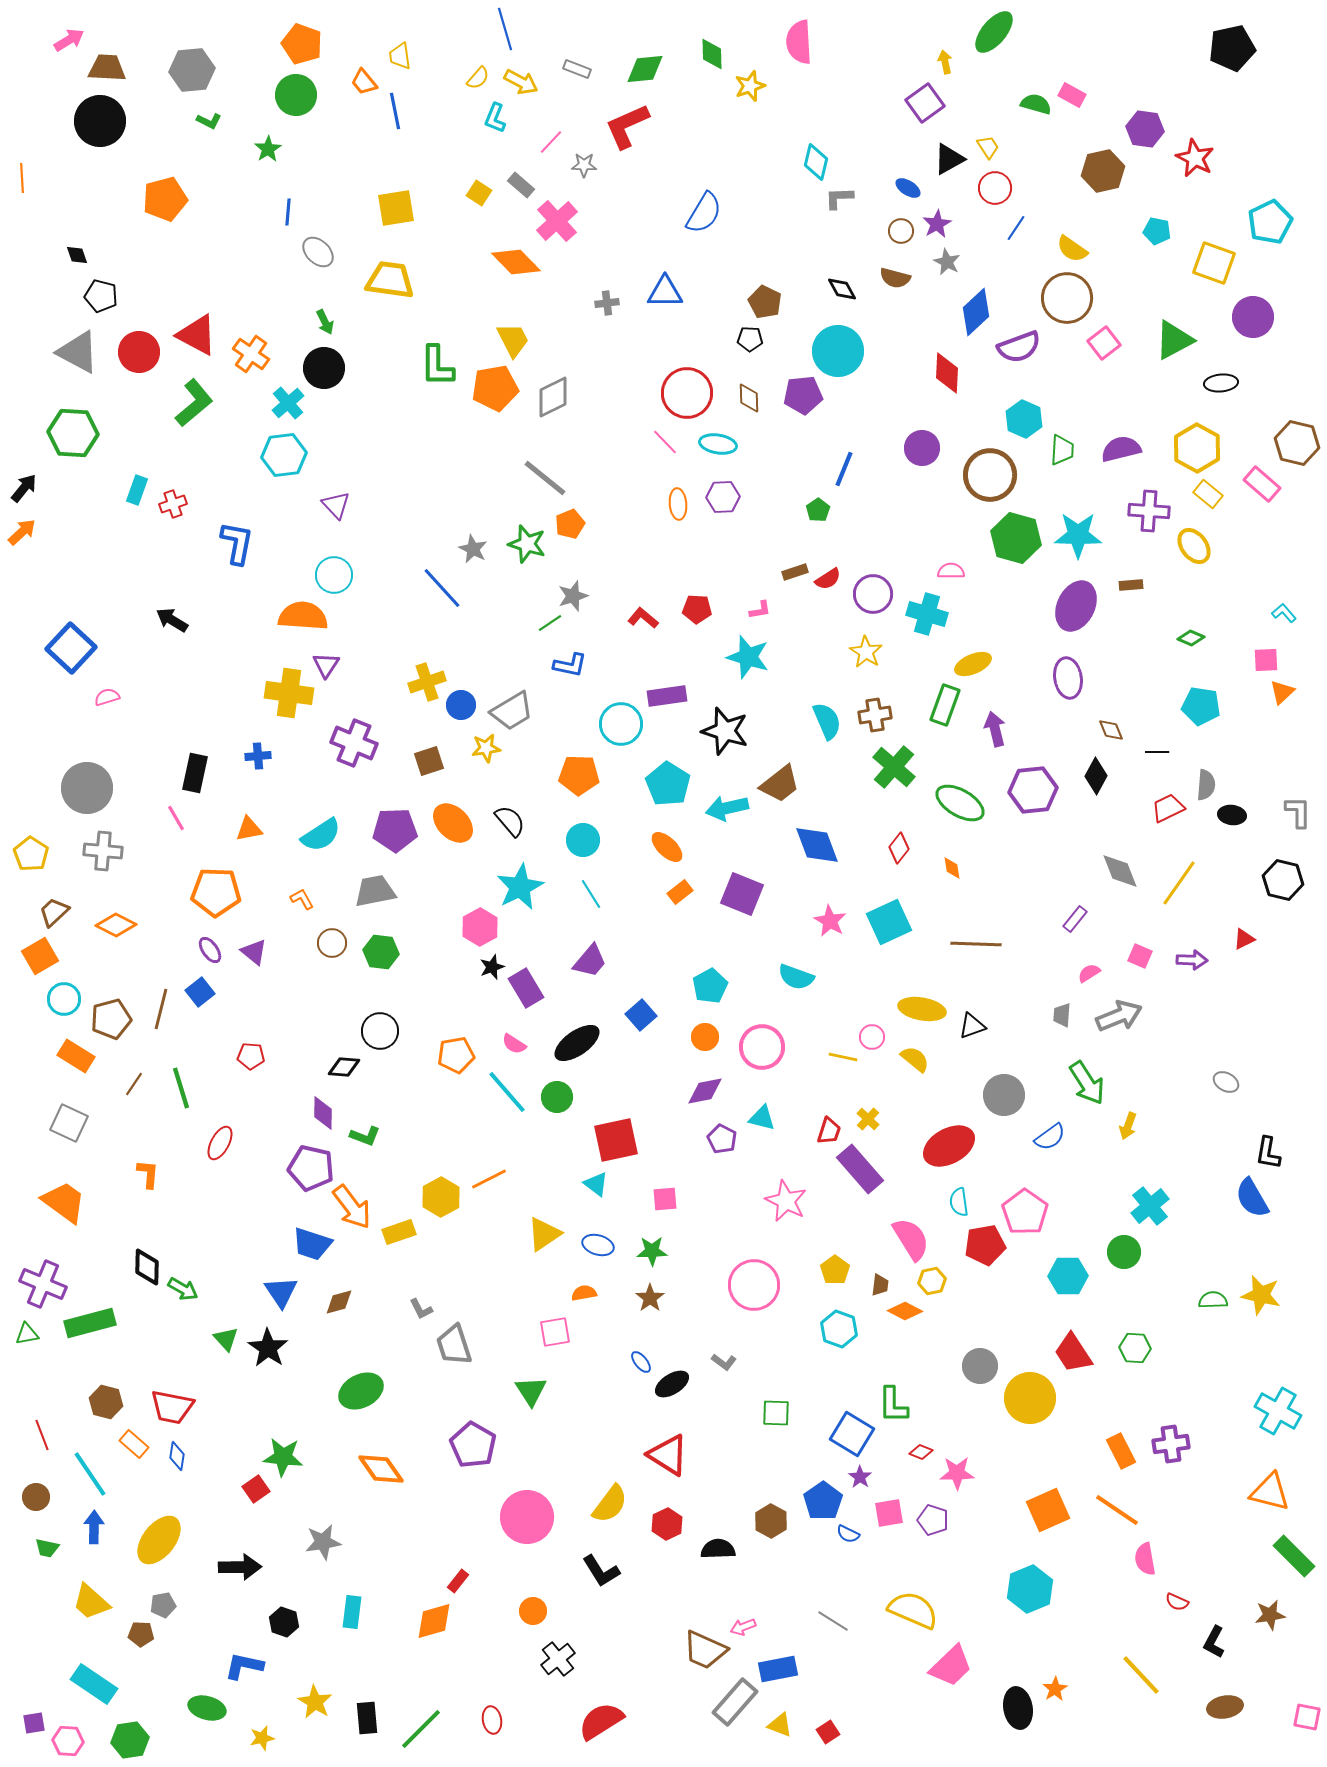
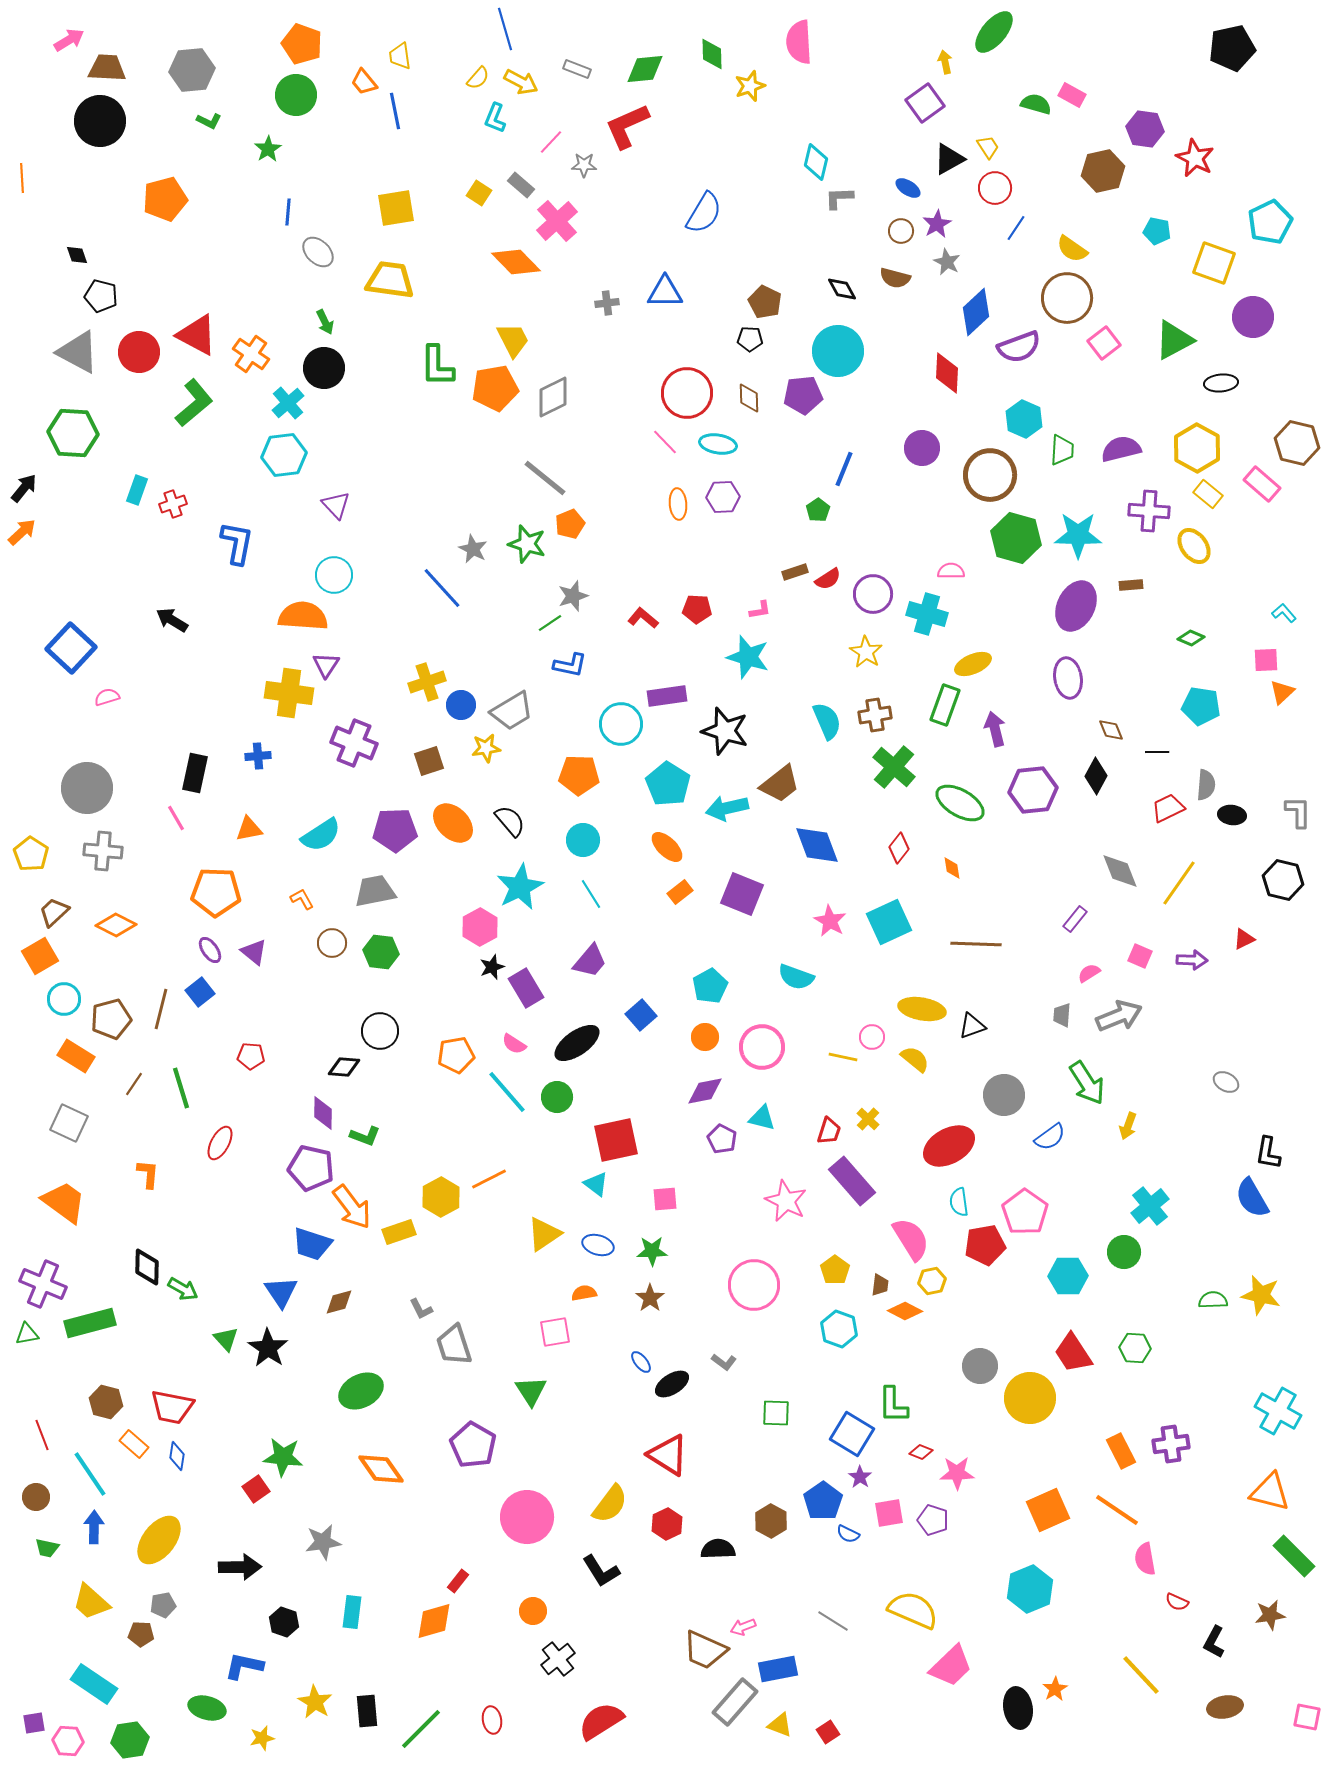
purple rectangle at (860, 1169): moved 8 px left, 12 px down
black rectangle at (367, 1718): moved 7 px up
